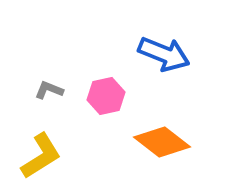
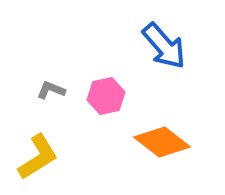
blue arrow: moved 8 px up; rotated 27 degrees clockwise
gray L-shape: moved 2 px right
yellow L-shape: moved 3 px left, 1 px down
